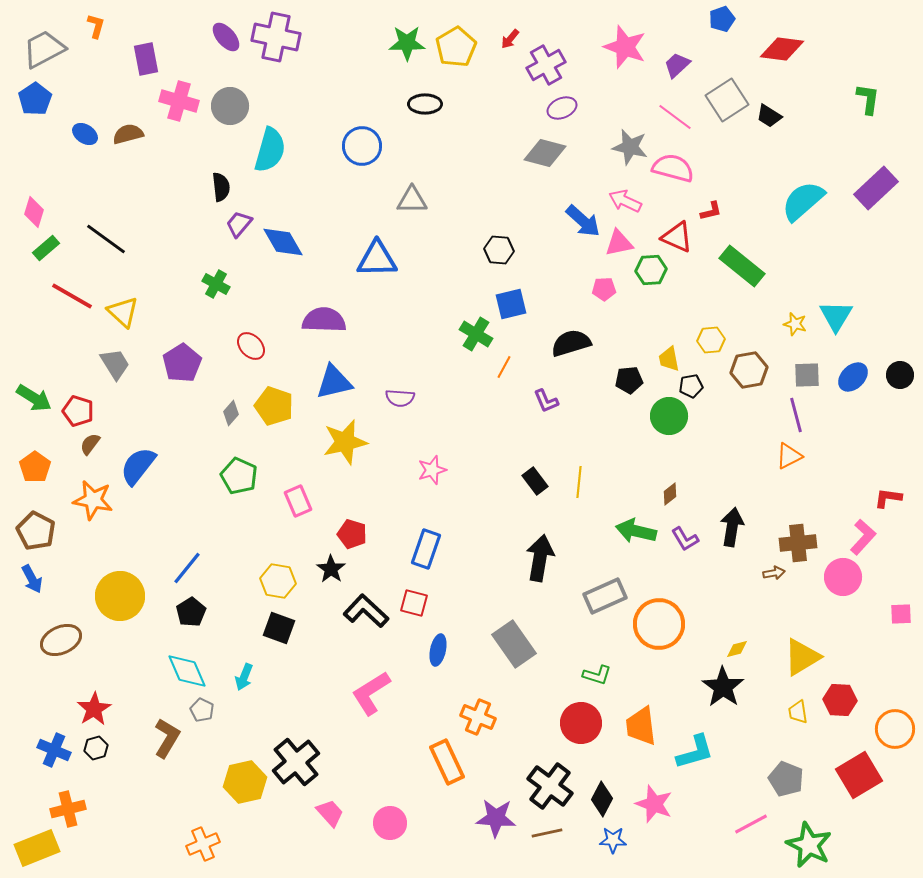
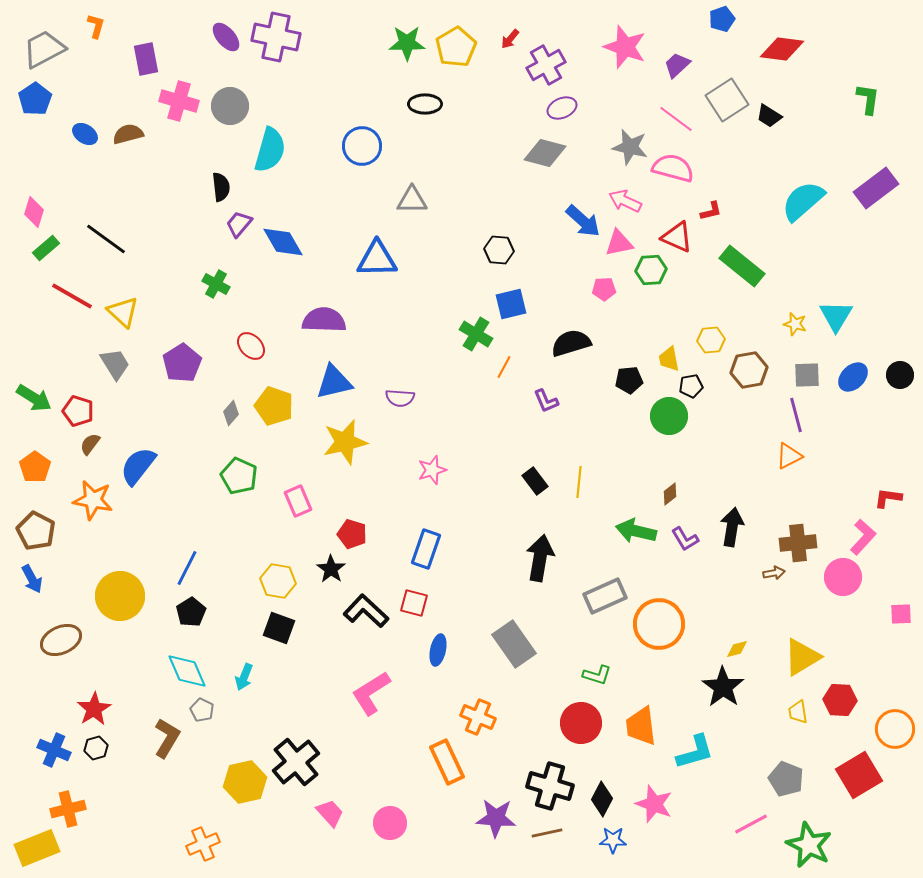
pink line at (675, 117): moved 1 px right, 2 px down
purple rectangle at (876, 188): rotated 6 degrees clockwise
blue line at (187, 568): rotated 12 degrees counterclockwise
black cross at (550, 786): rotated 21 degrees counterclockwise
